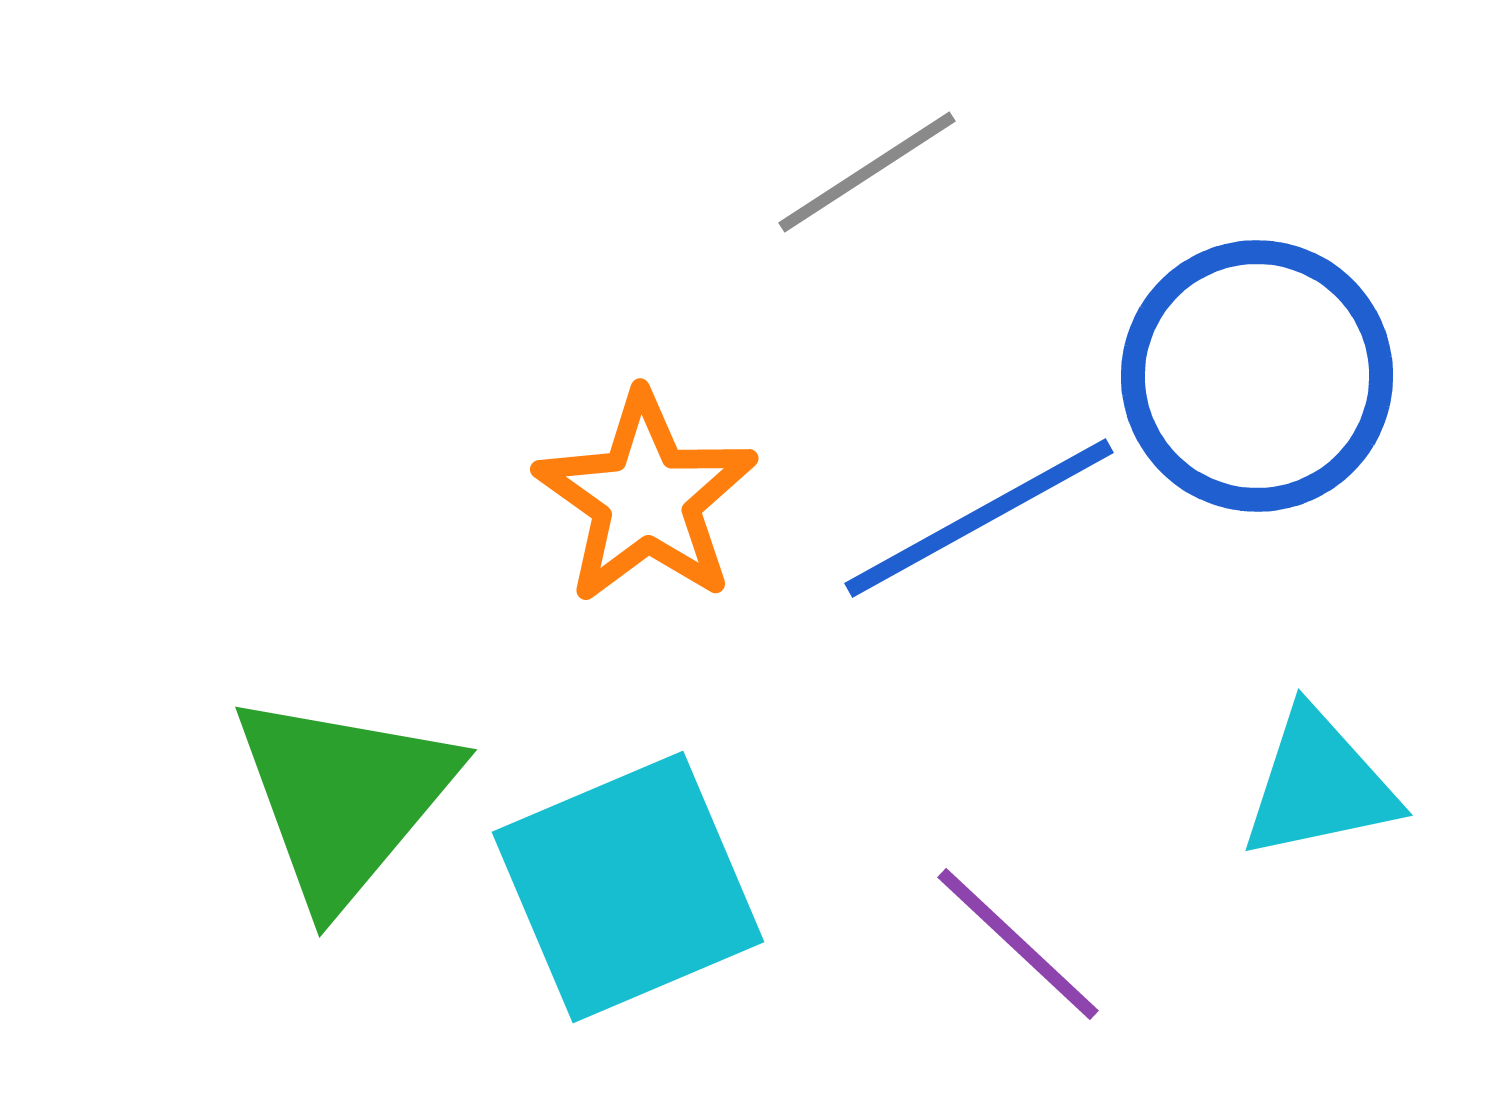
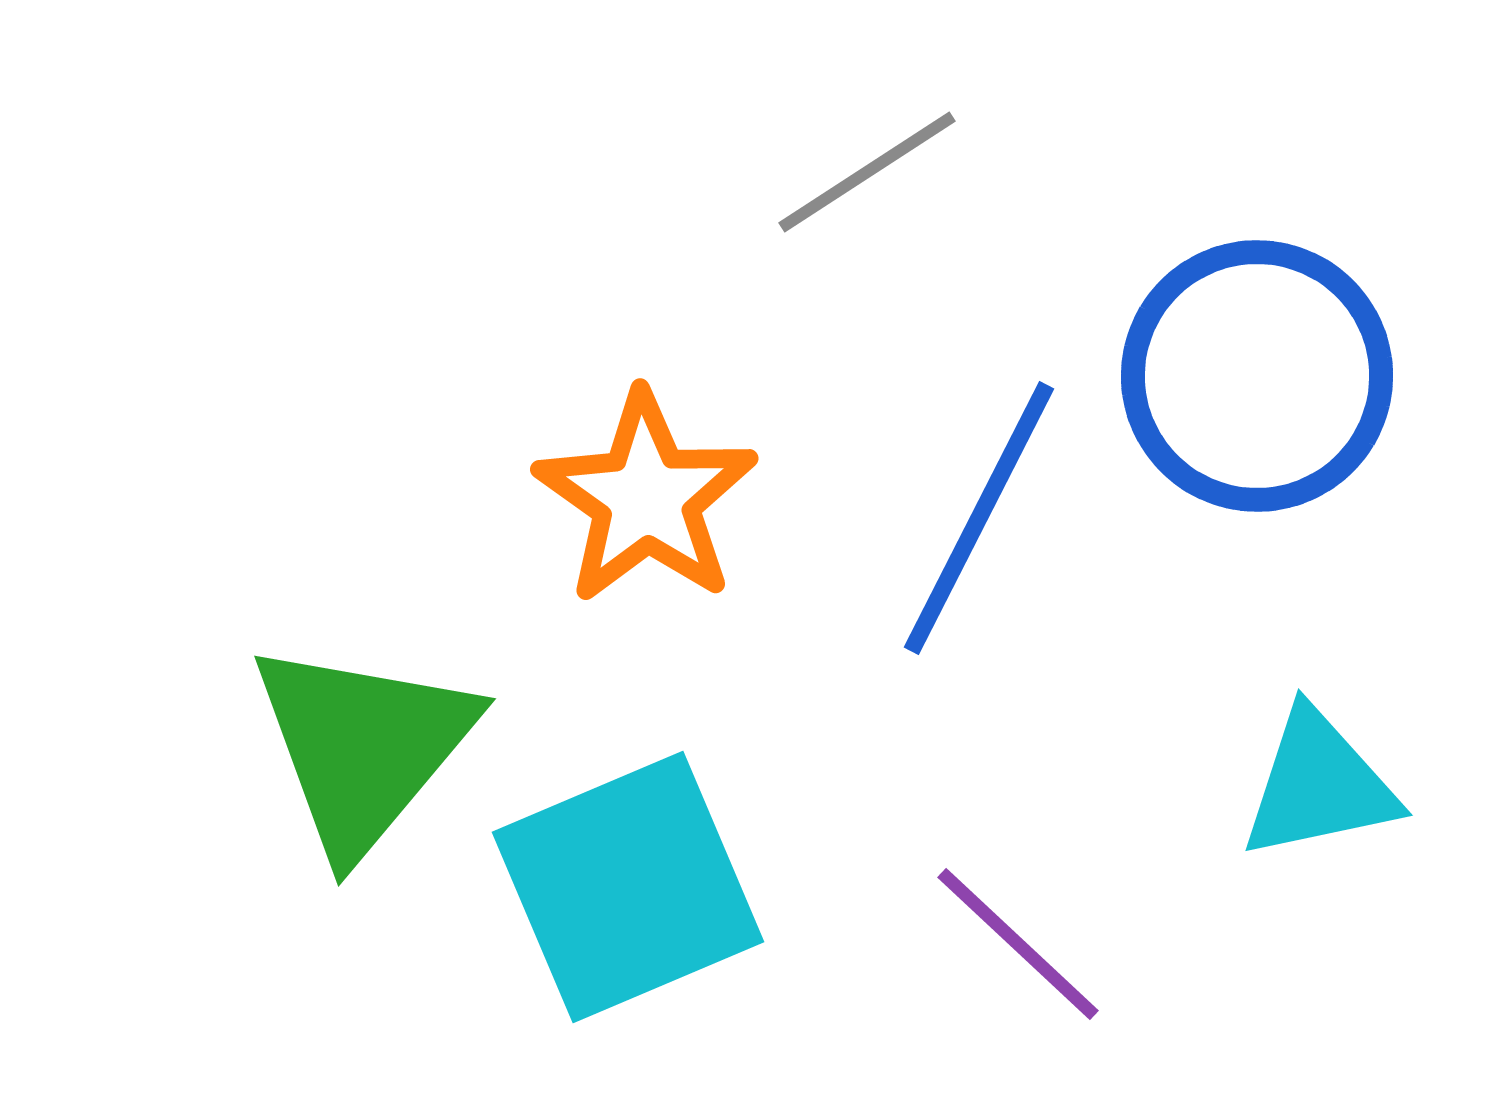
blue line: rotated 34 degrees counterclockwise
green triangle: moved 19 px right, 51 px up
